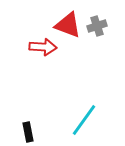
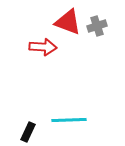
red triangle: moved 3 px up
cyan line: moved 15 px left; rotated 52 degrees clockwise
black rectangle: rotated 36 degrees clockwise
